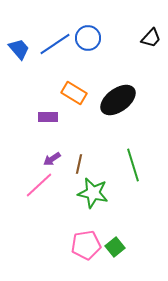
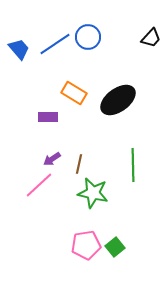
blue circle: moved 1 px up
green line: rotated 16 degrees clockwise
